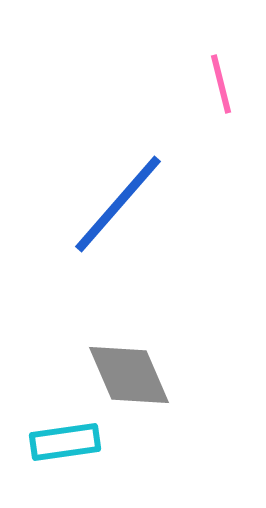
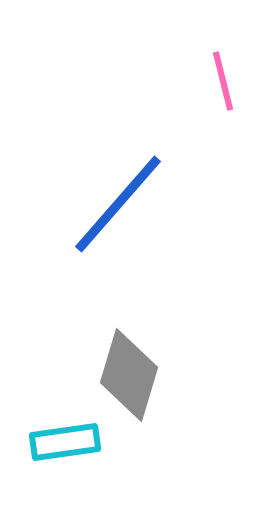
pink line: moved 2 px right, 3 px up
gray diamond: rotated 40 degrees clockwise
